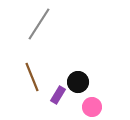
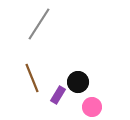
brown line: moved 1 px down
